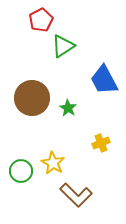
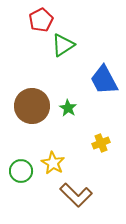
green triangle: moved 1 px up
brown circle: moved 8 px down
